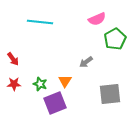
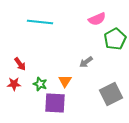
red arrow: moved 7 px right, 5 px down
gray square: moved 1 px right; rotated 20 degrees counterclockwise
purple square: rotated 25 degrees clockwise
